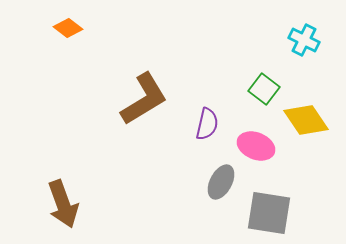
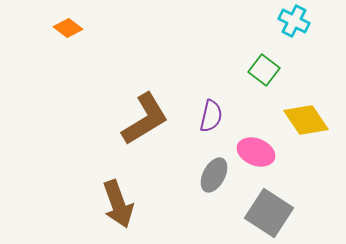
cyan cross: moved 10 px left, 19 px up
green square: moved 19 px up
brown L-shape: moved 1 px right, 20 px down
purple semicircle: moved 4 px right, 8 px up
pink ellipse: moved 6 px down
gray ellipse: moved 7 px left, 7 px up
brown arrow: moved 55 px right
gray square: rotated 24 degrees clockwise
